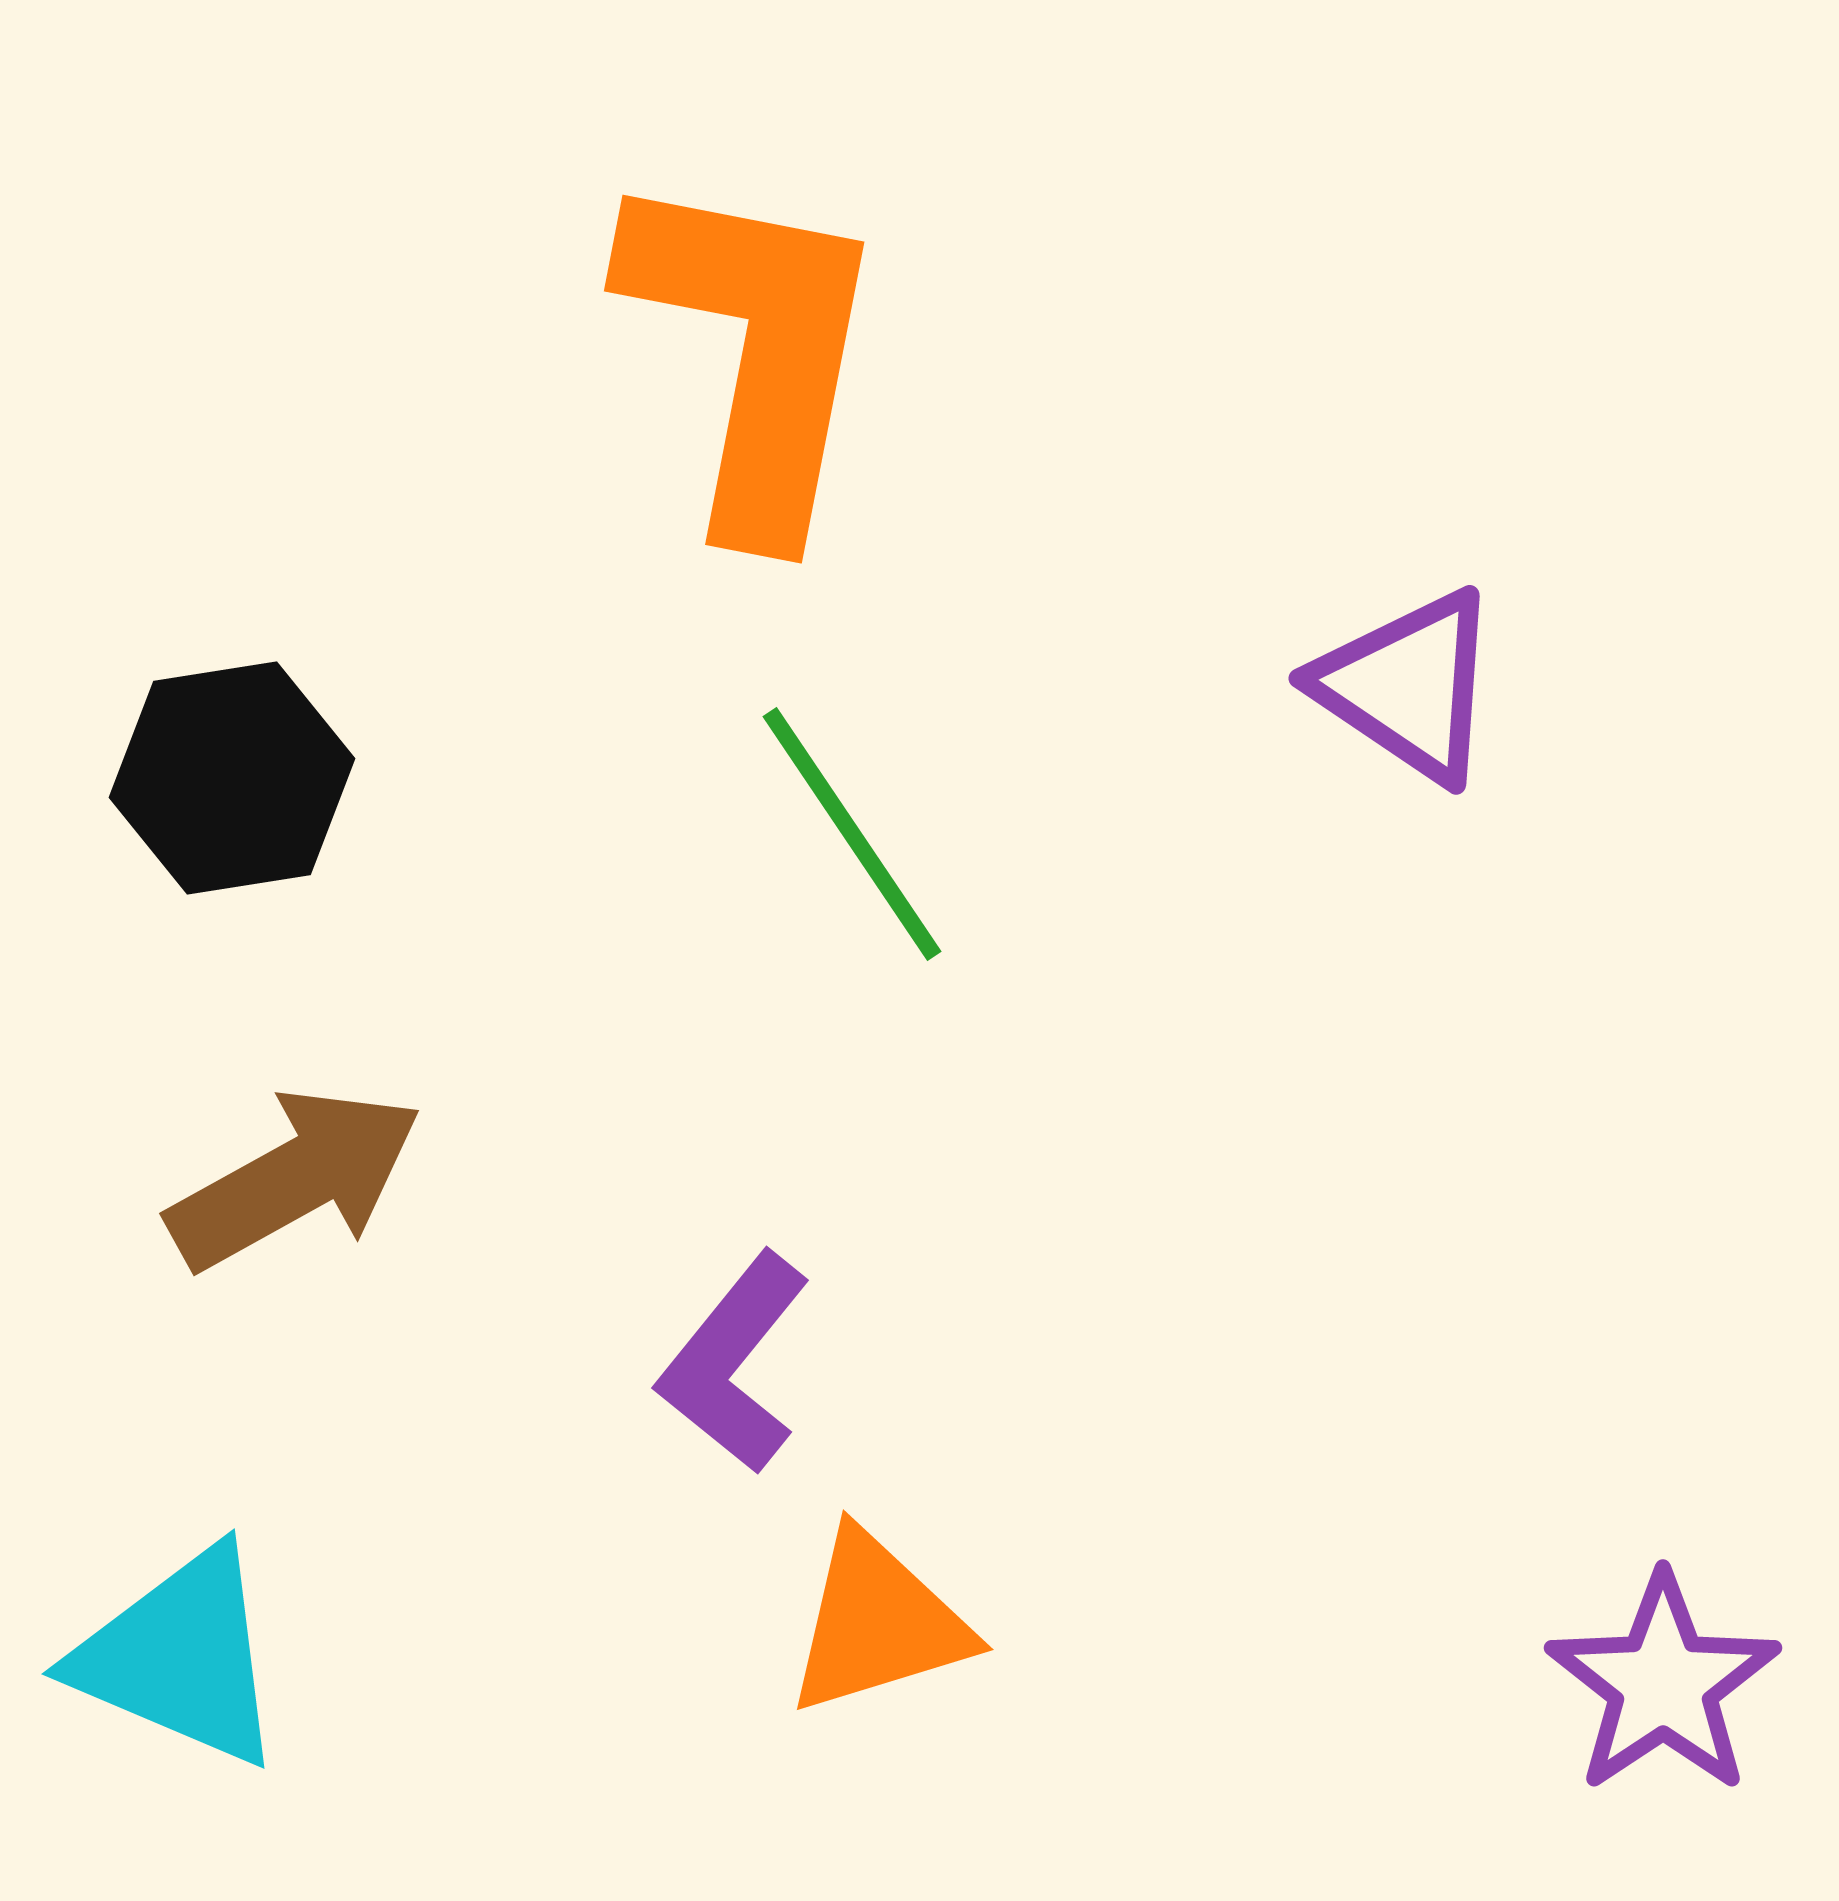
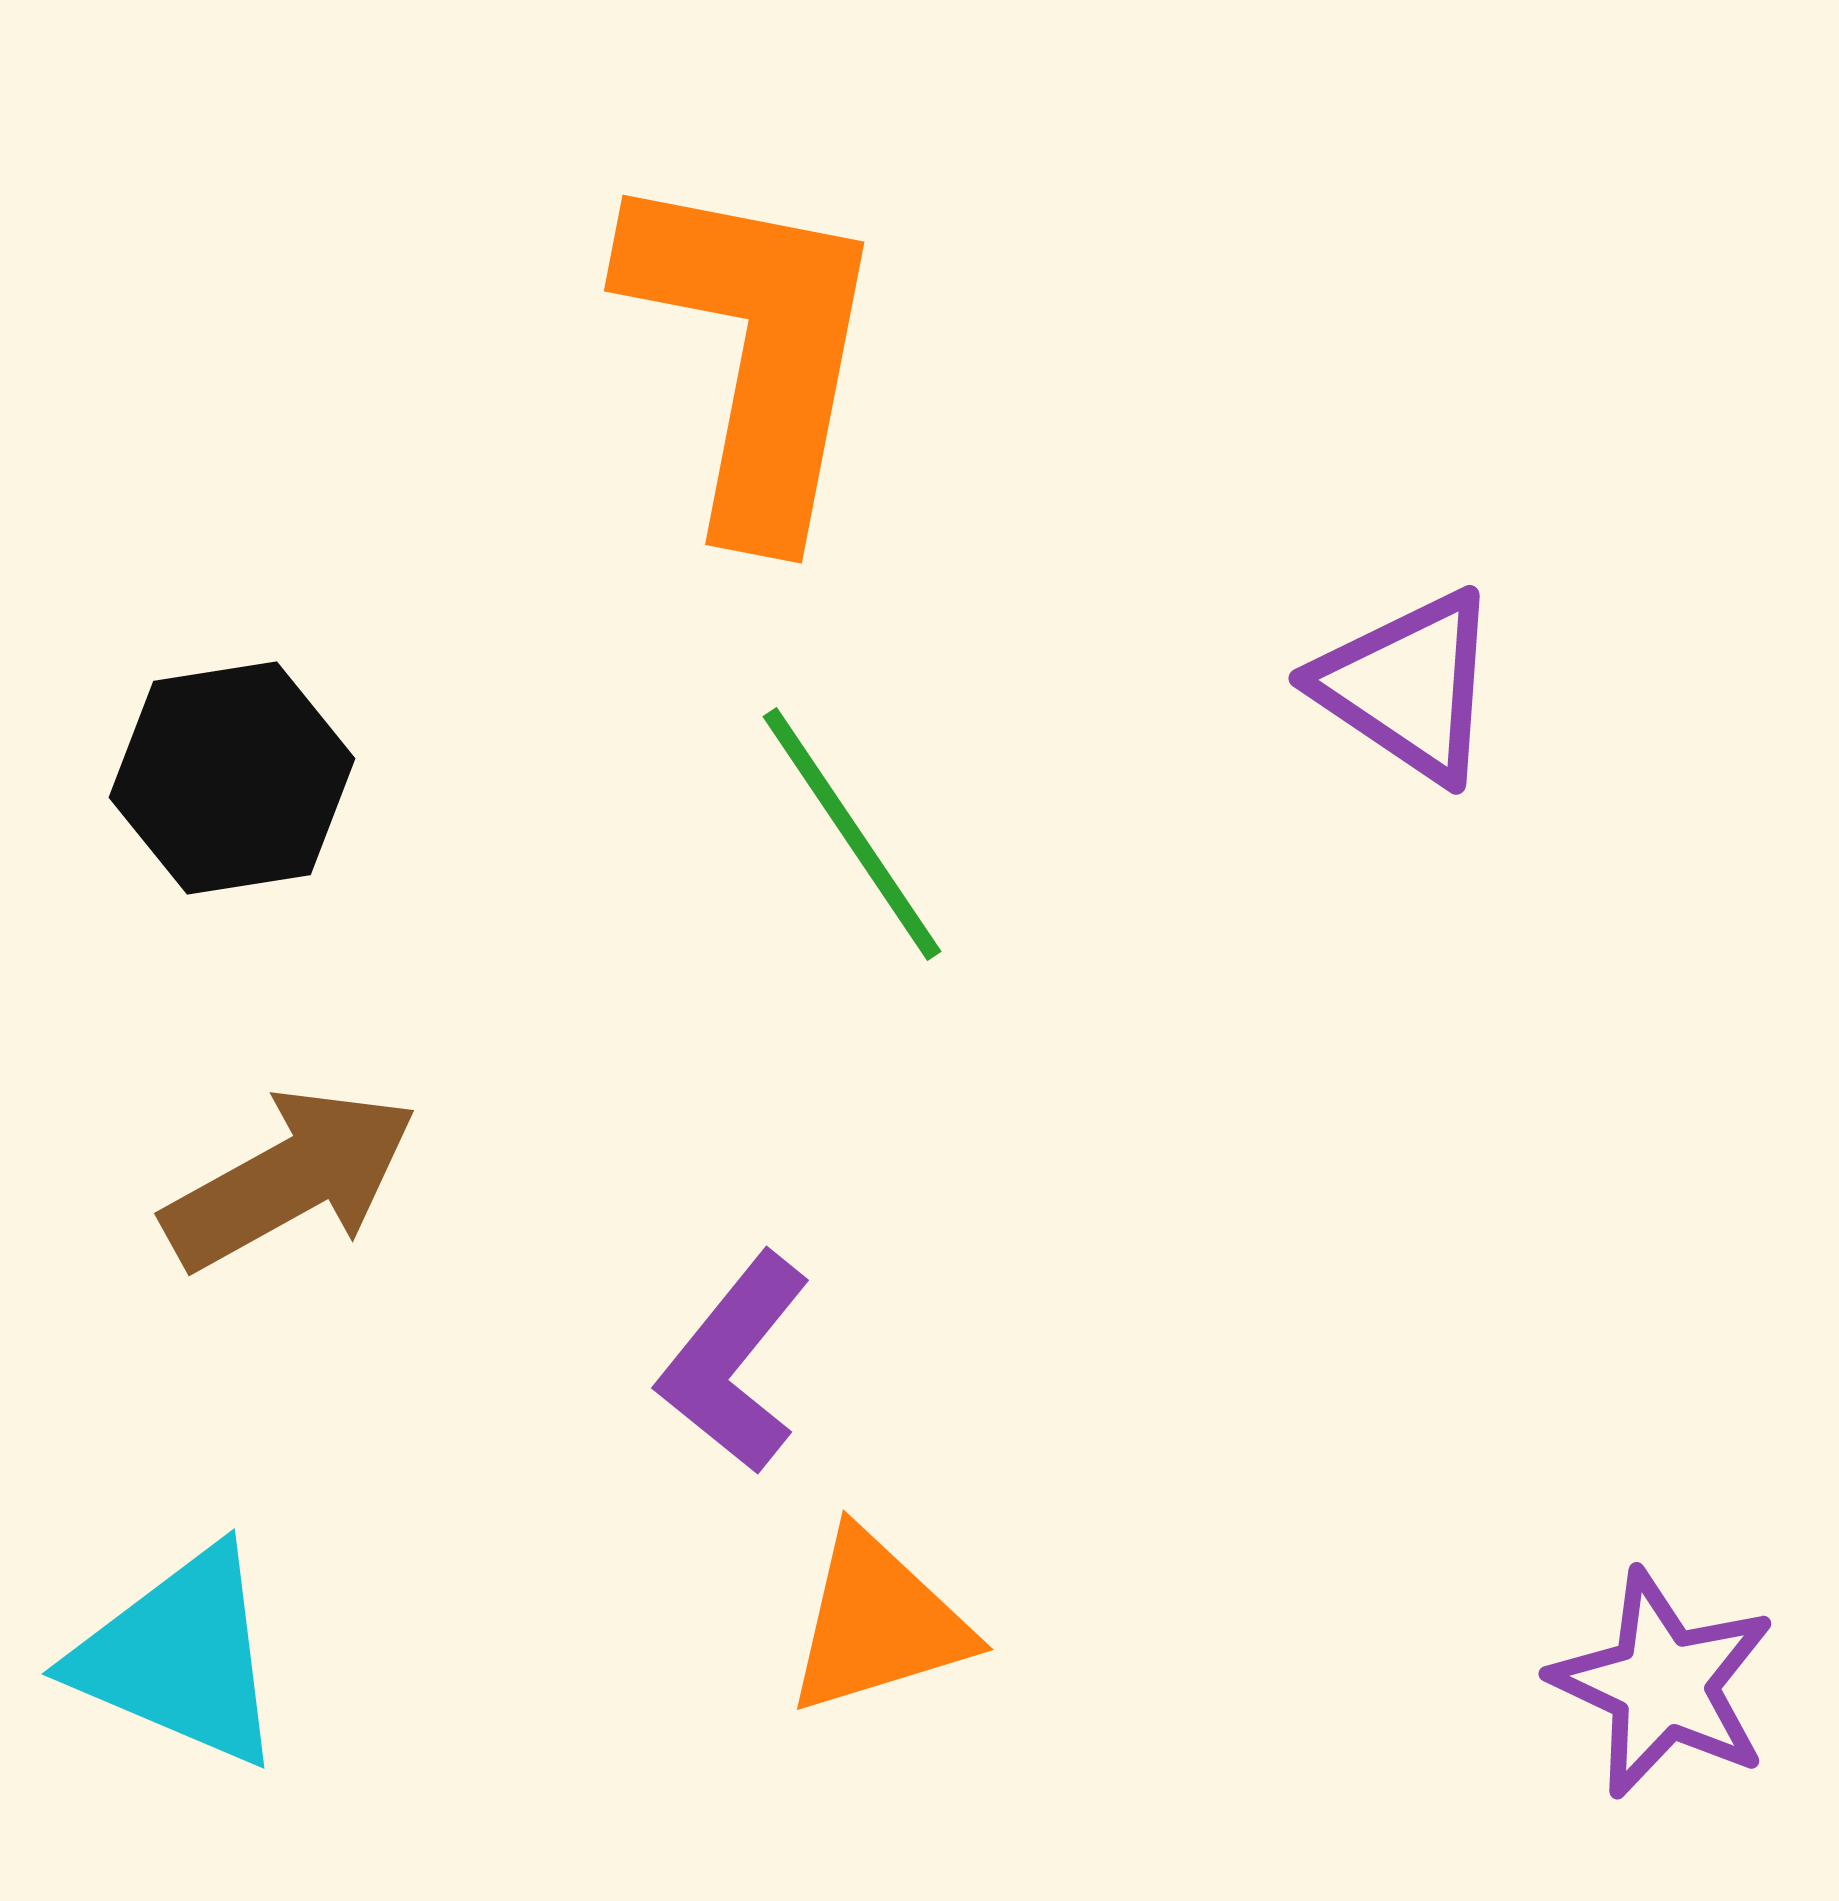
brown arrow: moved 5 px left
purple star: rotated 13 degrees counterclockwise
